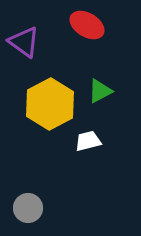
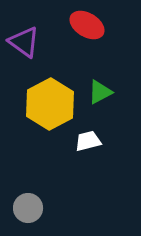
green triangle: moved 1 px down
